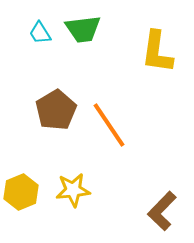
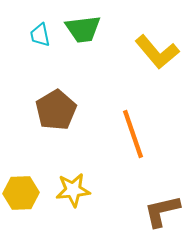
cyan trapezoid: moved 2 px down; rotated 20 degrees clockwise
yellow L-shape: rotated 48 degrees counterclockwise
orange line: moved 24 px right, 9 px down; rotated 15 degrees clockwise
yellow hexagon: moved 1 px down; rotated 20 degrees clockwise
brown L-shape: rotated 33 degrees clockwise
